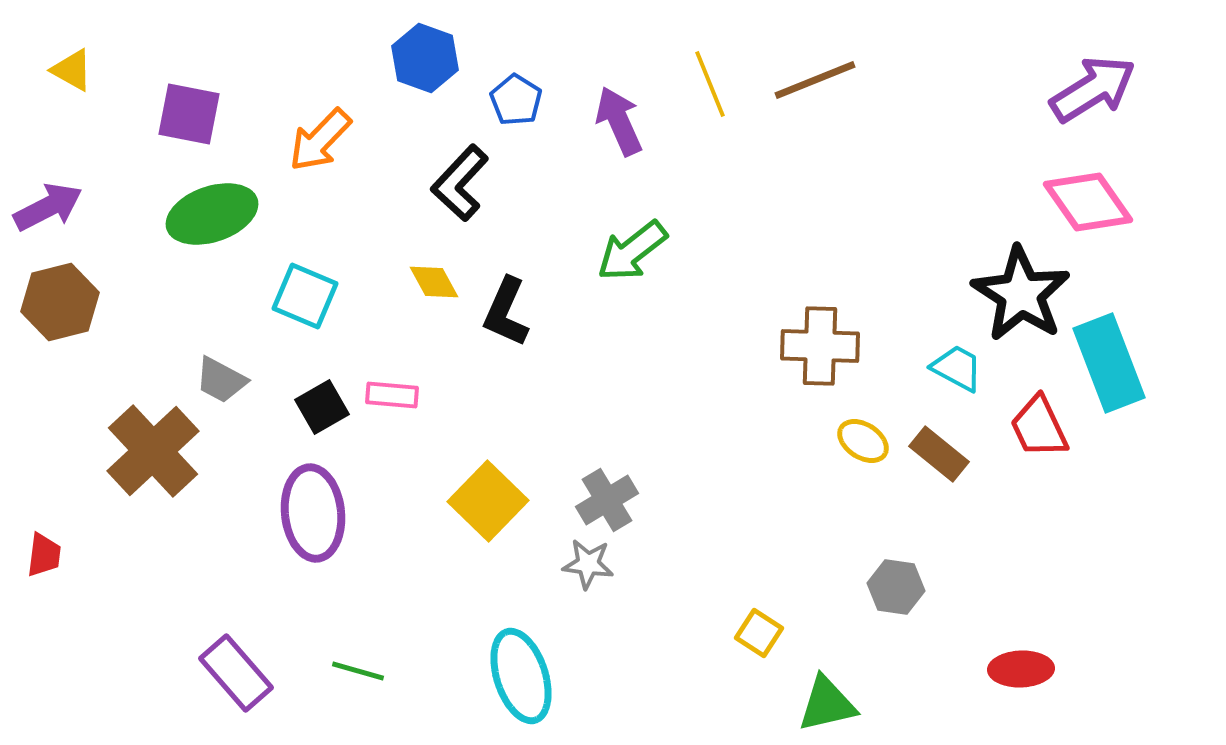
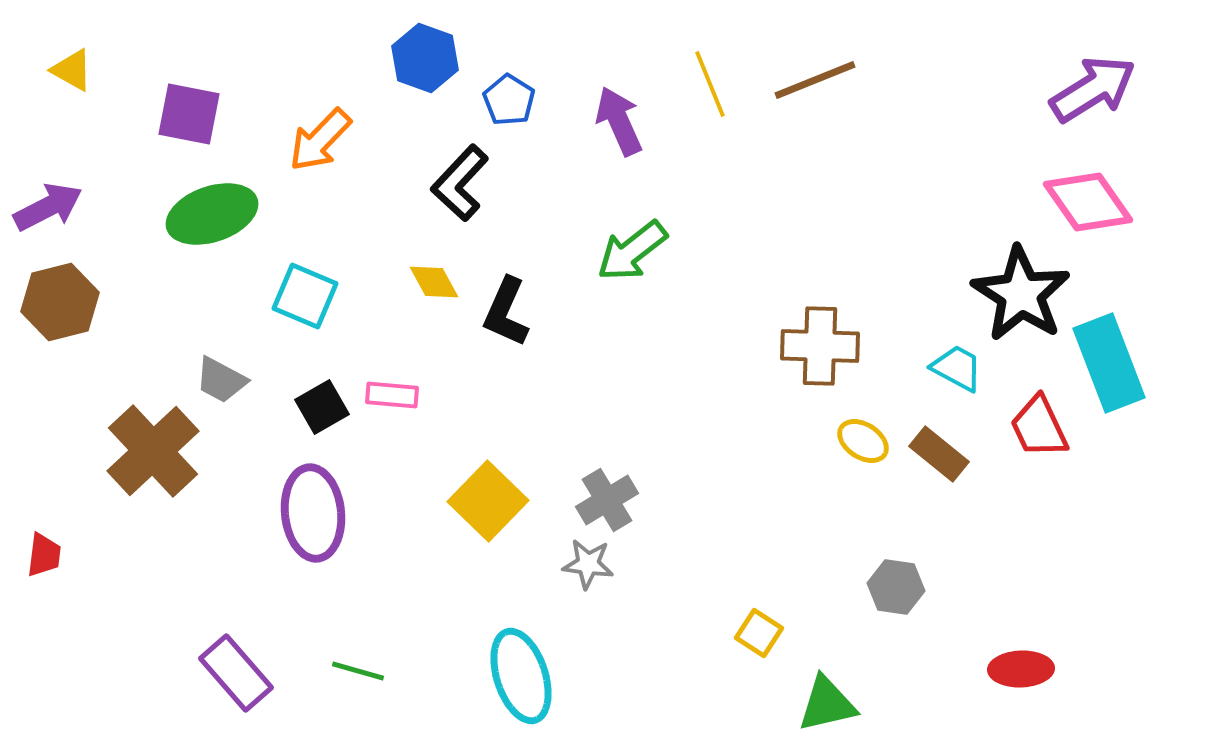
blue pentagon at (516, 100): moved 7 px left
